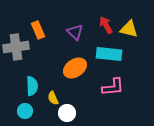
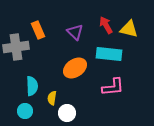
yellow semicircle: moved 1 px left; rotated 32 degrees clockwise
